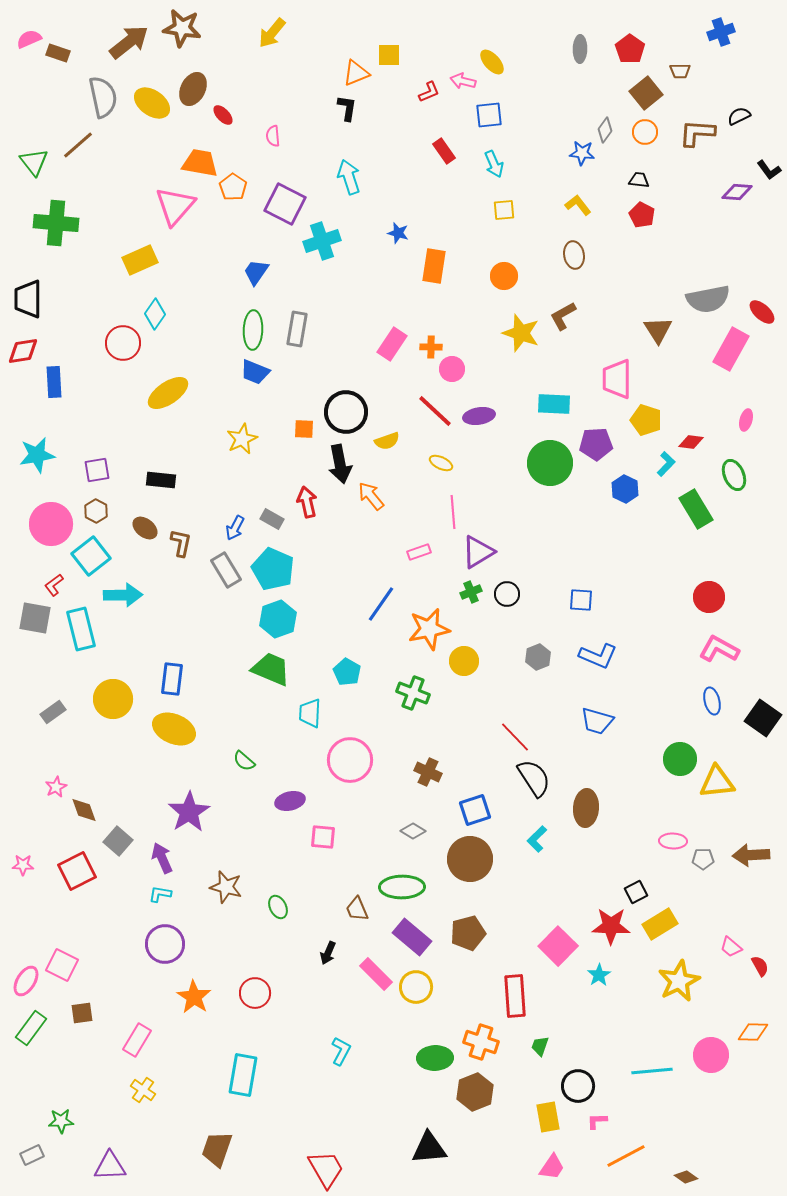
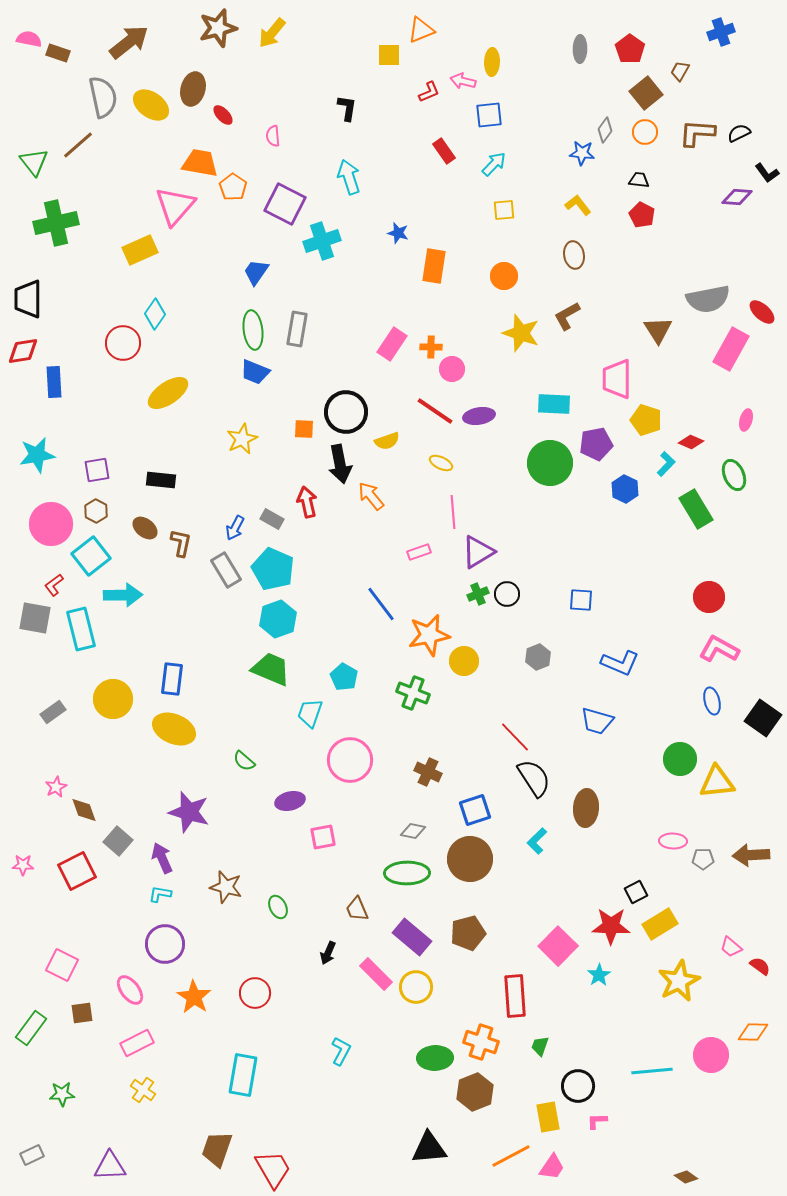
brown star at (182, 28): moved 36 px right; rotated 24 degrees counterclockwise
pink semicircle at (29, 39): rotated 35 degrees clockwise
yellow ellipse at (492, 62): rotated 44 degrees clockwise
brown trapezoid at (680, 71): rotated 120 degrees clockwise
orange triangle at (356, 73): moved 65 px right, 43 px up
brown ellipse at (193, 89): rotated 12 degrees counterclockwise
yellow ellipse at (152, 103): moved 1 px left, 2 px down
black semicircle at (739, 116): moved 17 px down
cyan arrow at (494, 164): rotated 112 degrees counterclockwise
black L-shape at (769, 170): moved 2 px left, 3 px down
purple diamond at (737, 192): moved 5 px down
green cross at (56, 223): rotated 18 degrees counterclockwise
yellow rectangle at (140, 260): moved 10 px up
brown L-shape at (563, 316): moved 4 px right
green ellipse at (253, 330): rotated 9 degrees counterclockwise
red line at (435, 411): rotated 9 degrees counterclockwise
red diamond at (691, 442): rotated 15 degrees clockwise
purple pentagon at (596, 444): rotated 8 degrees counterclockwise
green cross at (471, 592): moved 7 px right, 2 px down
blue line at (381, 604): rotated 72 degrees counterclockwise
orange star at (429, 629): moved 6 px down
blue L-shape at (598, 656): moved 22 px right, 7 px down
cyan pentagon at (347, 672): moved 3 px left, 5 px down
cyan trapezoid at (310, 713): rotated 16 degrees clockwise
purple star at (189, 812): rotated 24 degrees counterclockwise
gray diamond at (413, 831): rotated 20 degrees counterclockwise
pink square at (323, 837): rotated 16 degrees counterclockwise
cyan L-shape at (537, 839): moved 2 px down
green ellipse at (402, 887): moved 5 px right, 14 px up
red semicircle at (760, 966): rotated 25 degrees counterclockwise
pink ellipse at (26, 981): moved 104 px right, 9 px down; rotated 68 degrees counterclockwise
pink rectangle at (137, 1040): moved 3 px down; rotated 32 degrees clockwise
green star at (61, 1121): moved 1 px right, 27 px up
orange line at (626, 1156): moved 115 px left
red trapezoid at (326, 1169): moved 53 px left
